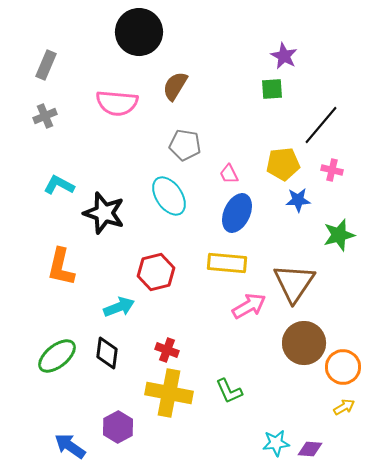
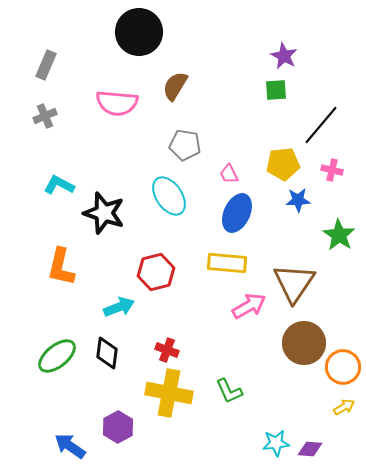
green square: moved 4 px right, 1 px down
green star: rotated 24 degrees counterclockwise
